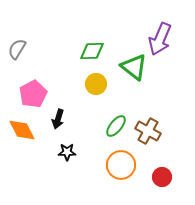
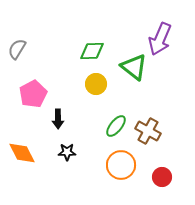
black arrow: rotated 18 degrees counterclockwise
orange diamond: moved 23 px down
